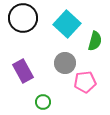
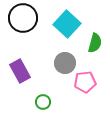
green semicircle: moved 2 px down
purple rectangle: moved 3 px left
